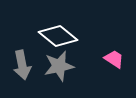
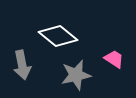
gray star: moved 17 px right, 9 px down
